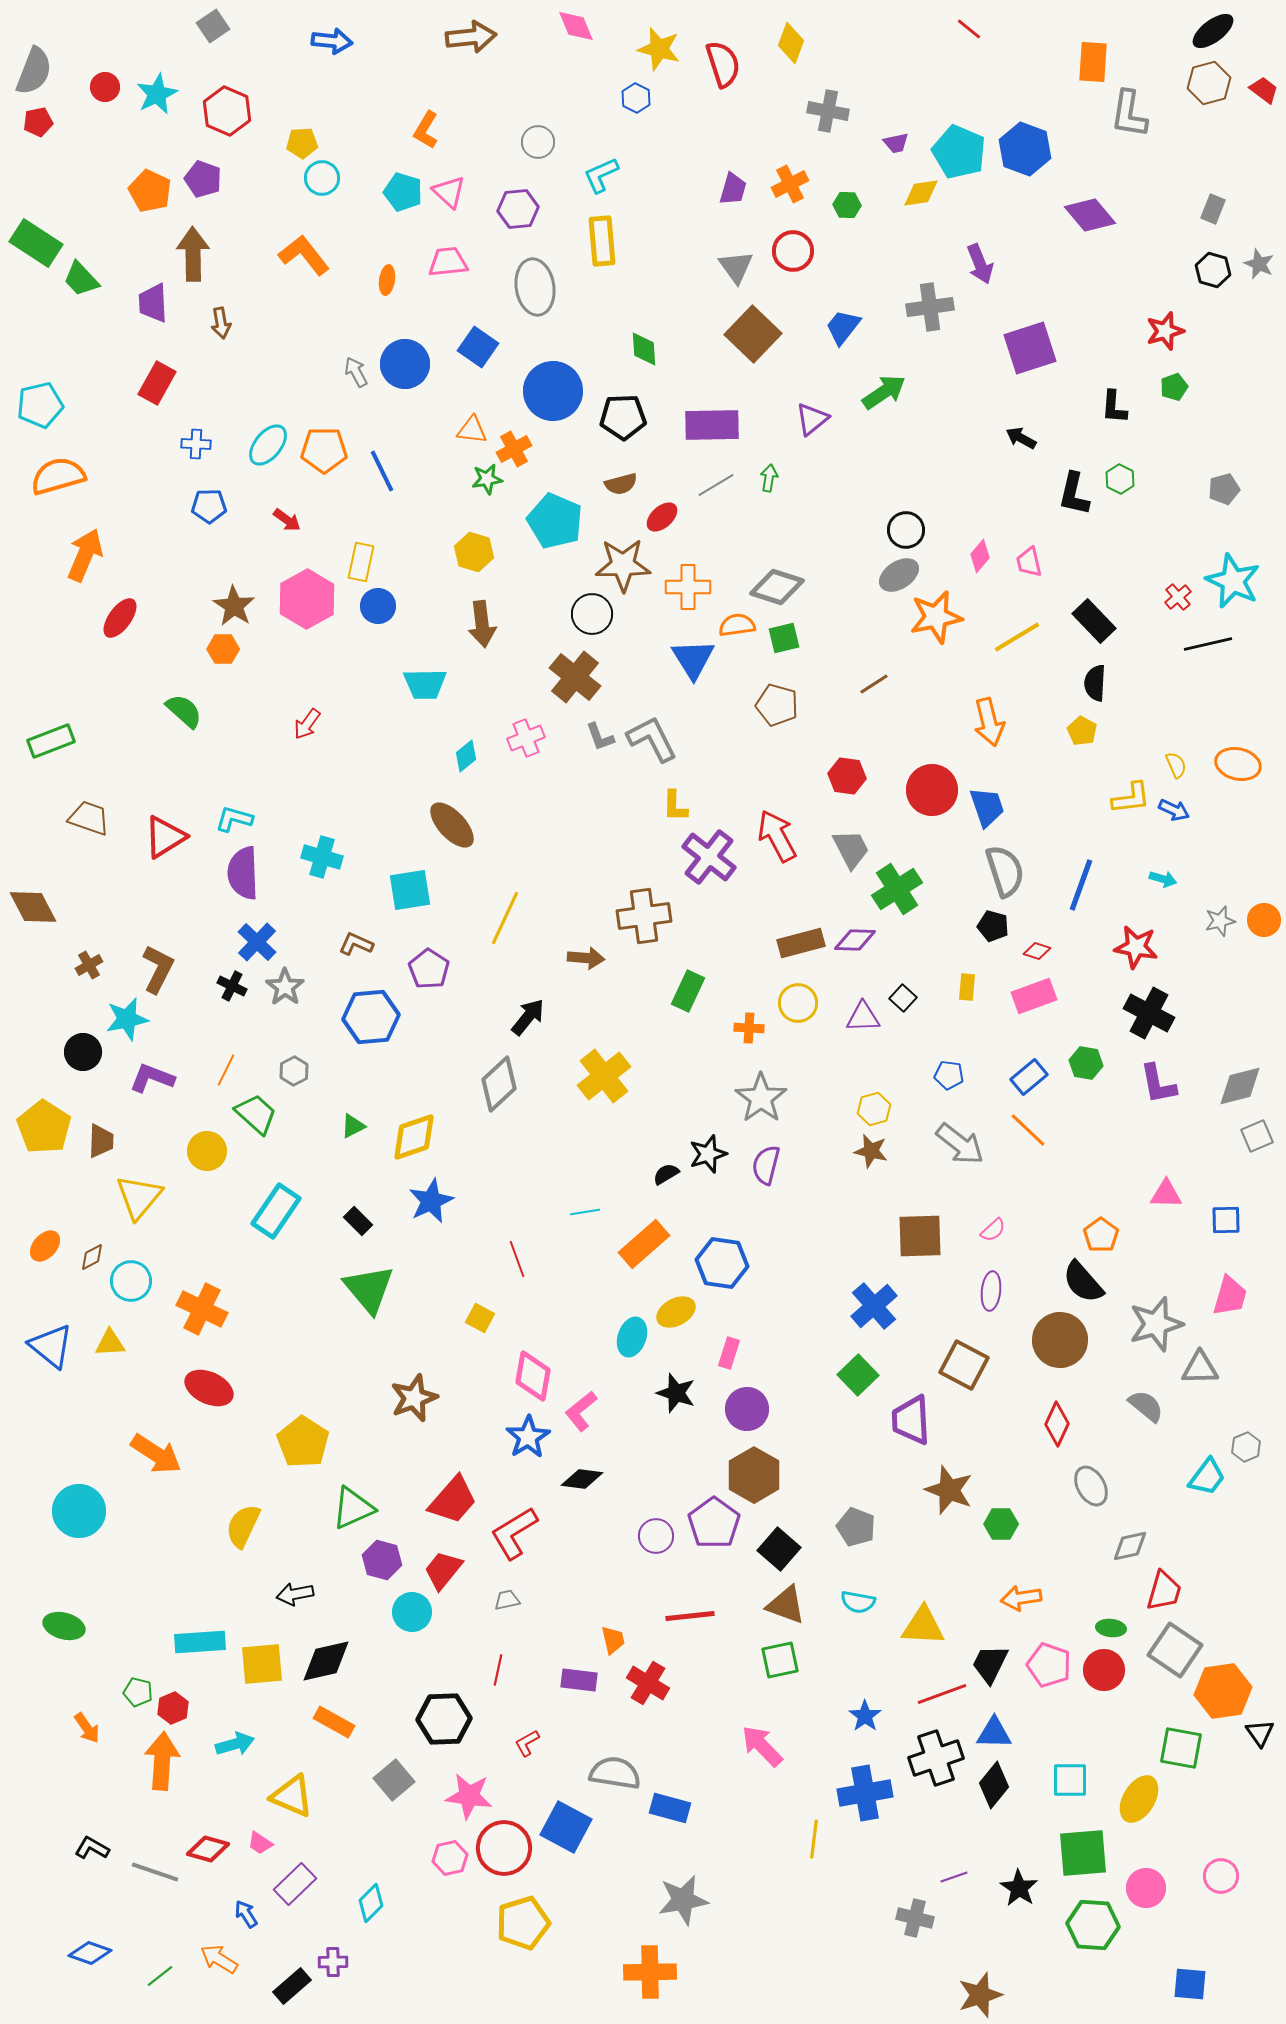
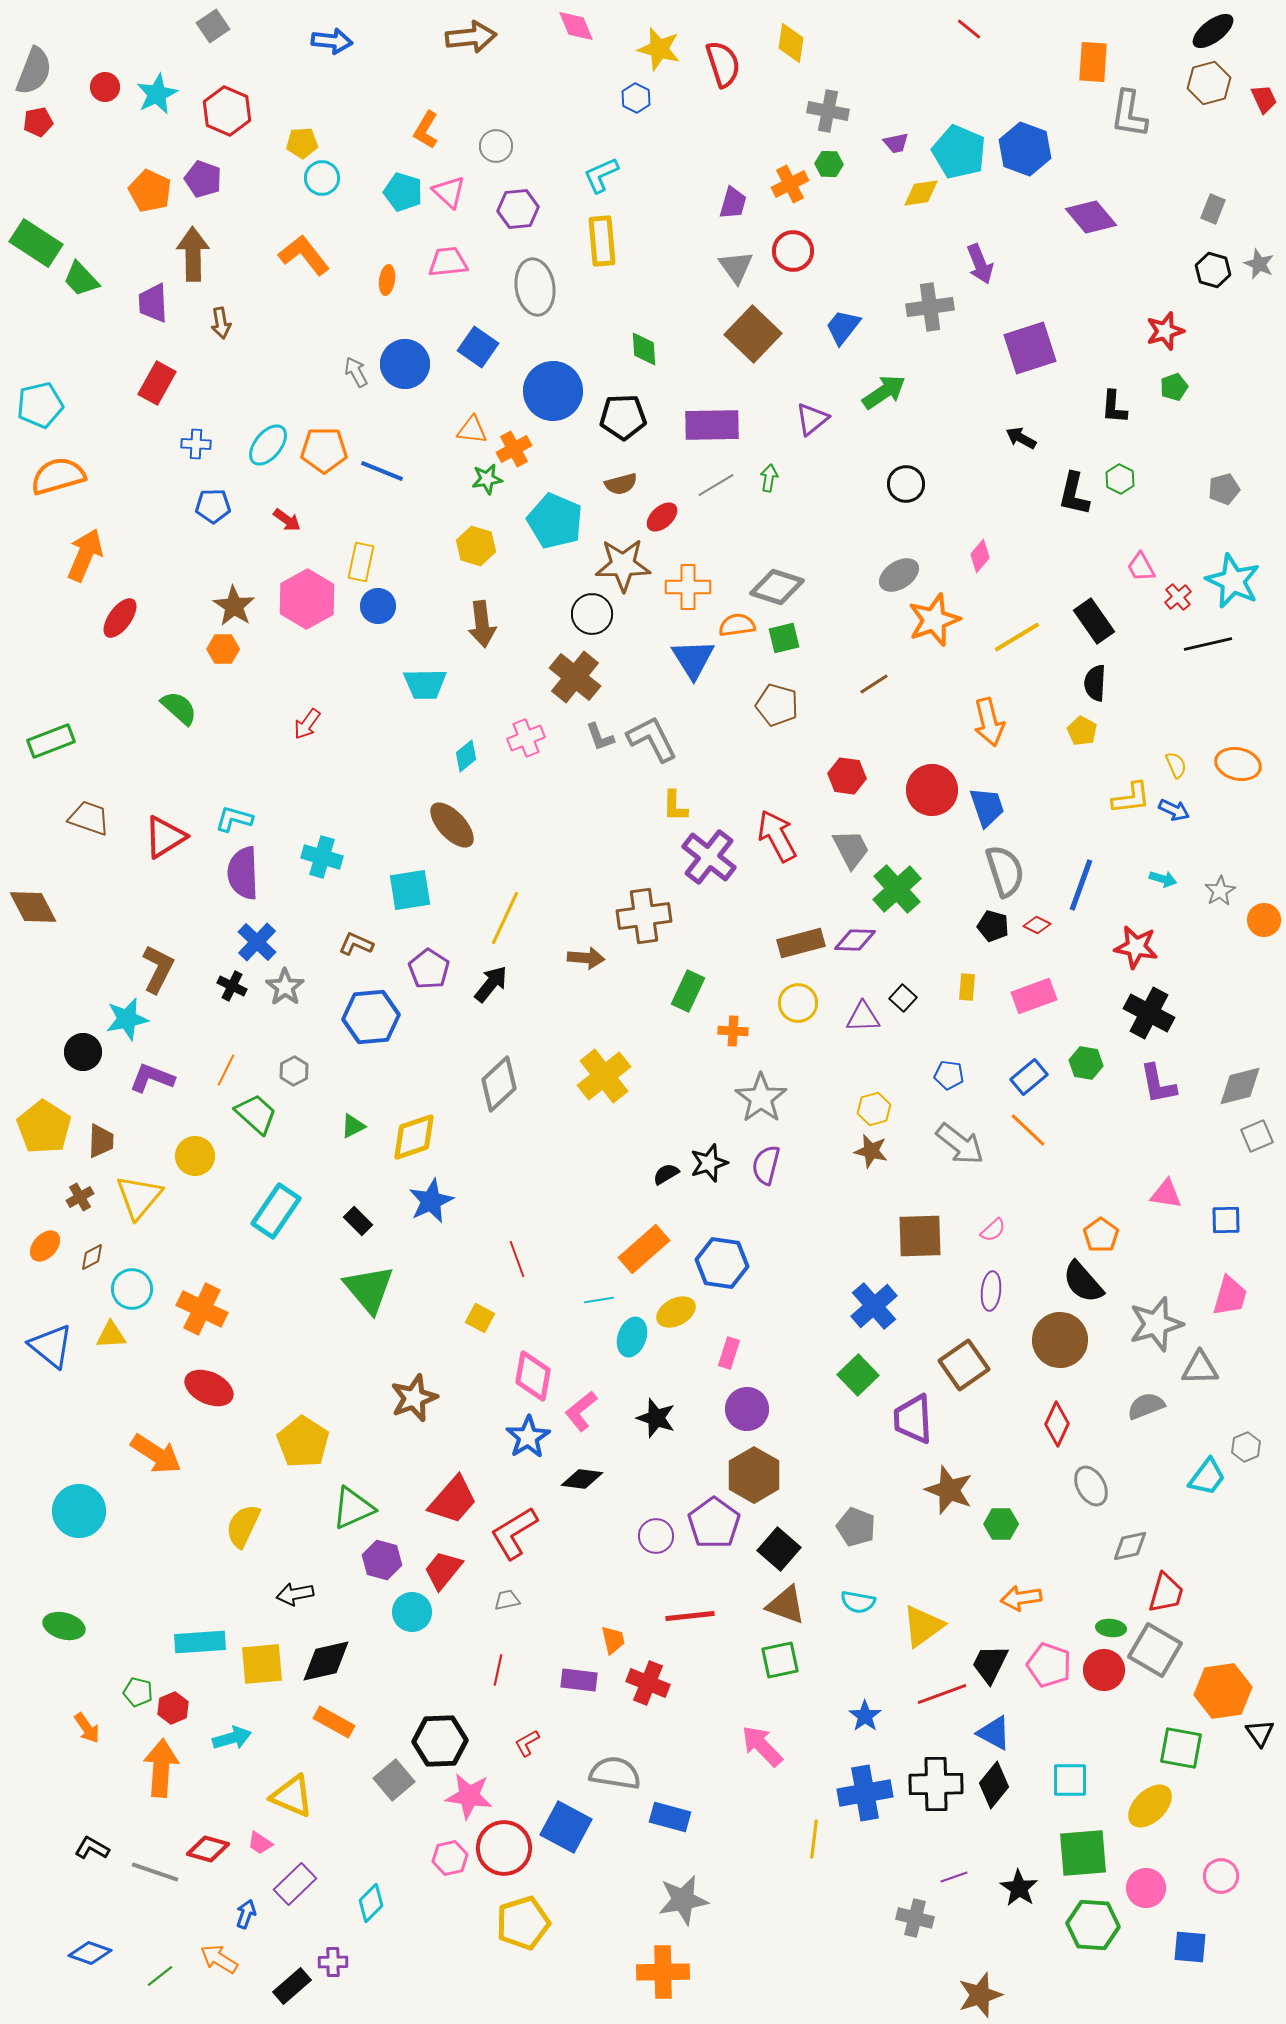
yellow diamond at (791, 43): rotated 12 degrees counterclockwise
red trapezoid at (1264, 90): moved 9 px down; rotated 28 degrees clockwise
gray circle at (538, 142): moved 42 px left, 4 px down
purple trapezoid at (733, 189): moved 14 px down
green hexagon at (847, 205): moved 18 px left, 41 px up
purple diamond at (1090, 215): moved 1 px right, 2 px down
blue line at (382, 471): rotated 42 degrees counterclockwise
blue pentagon at (209, 506): moved 4 px right
black circle at (906, 530): moved 46 px up
yellow hexagon at (474, 552): moved 2 px right, 6 px up
pink trapezoid at (1029, 562): moved 112 px right, 5 px down; rotated 16 degrees counterclockwise
orange star at (936, 617): moved 2 px left, 3 px down; rotated 8 degrees counterclockwise
black rectangle at (1094, 621): rotated 9 degrees clockwise
green semicircle at (184, 711): moved 5 px left, 3 px up
green cross at (897, 889): rotated 9 degrees counterclockwise
gray star at (1220, 921): moved 30 px up; rotated 16 degrees counterclockwise
red diamond at (1037, 951): moved 26 px up; rotated 8 degrees clockwise
brown cross at (89, 965): moved 9 px left, 232 px down
black arrow at (528, 1017): moved 37 px left, 33 px up
orange cross at (749, 1028): moved 16 px left, 3 px down
yellow circle at (207, 1151): moved 12 px left, 5 px down
black star at (708, 1154): moved 1 px right, 9 px down
pink triangle at (1166, 1194): rotated 8 degrees clockwise
cyan line at (585, 1212): moved 14 px right, 88 px down
orange rectangle at (644, 1244): moved 5 px down
cyan circle at (131, 1281): moved 1 px right, 8 px down
yellow triangle at (110, 1343): moved 1 px right, 8 px up
brown square at (964, 1365): rotated 27 degrees clockwise
black star at (676, 1393): moved 20 px left, 25 px down
gray semicircle at (1146, 1406): rotated 60 degrees counterclockwise
purple trapezoid at (911, 1420): moved 2 px right, 1 px up
red trapezoid at (1164, 1591): moved 2 px right, 2 px down
yellow triangle at (923, 1626): rotated 39 degrees counterclockwise
gray square at (1175, 1650): moved 20 px left; rotated 4 degrees counterclockwise
red cross at (648, 1683): rotated 9 degrees counterclockwise
black hexagon at (444, 1719): moved 4 px left, 22 px down
blue triangle at (994, 1733): rotated 27 degrees clockwise
cyan arrow at (235, 1744): moved 3 px left, 6 px up
black cross at (936, 1758): moved 26 px down; rotated 18 degrees clockwise
orange arrow at (162, 1761): moved 1 px left, 7 px down
yellow ellipse at (1139, 1799): moved 11 px right, 7 px down; rotated 15 degrees clockwise
blue rectangle at (670, 1808): moved 9 px down
blue arrow at (246, 1914): rotated 52 degrees clockwise
orange cross at (650, 1972): moved 13 px right
blue square at (1190, 1984): moved 37 px up
